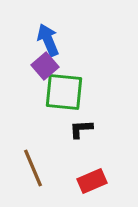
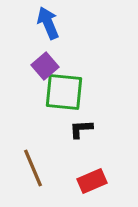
blue arrow: moved 17 px up
